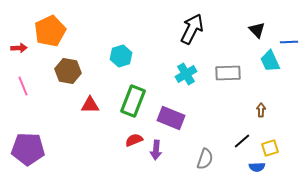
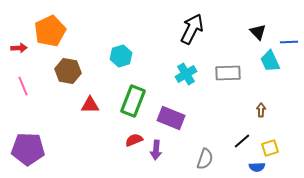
black triangle: moved 1 px right, 2 px down
